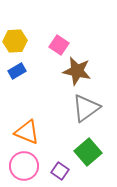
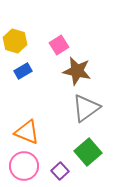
yellow hexagon: rotated 20 degrees clockwise
pink square: rotated 24 degrees clockwise
blue rectangle: moved 6 px right
purple square: rotated 12 degrees clockwise
